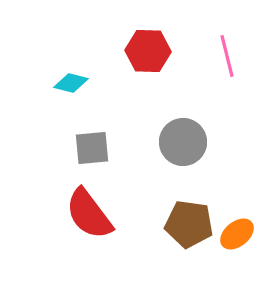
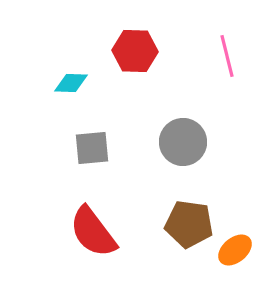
red hexagon: moved 13 px left
cyan diamond: rotated 12 degrees counterclockwise
red semicircle: moved 4 px right, 18 px down
orange ellipse: moved 2 px left, 16 px down
